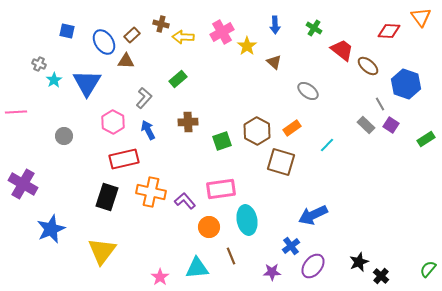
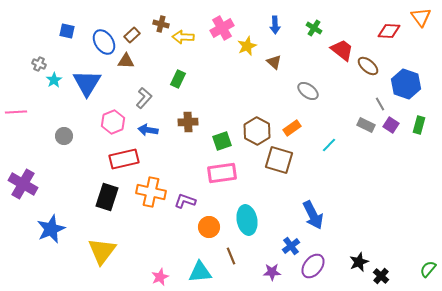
pink cross at (222, 32): moved 4 px up
yellow star at (247, 46): rotated 12 degrees clockwise
green rectangle at (178, 79): rotated 24 degrees counterclockwise
pink hexagon at (113, 122): rotated 10 degrees clockwise
gray rectangle at (366, 125): rotated 18 degrees counterclockwise
blue arrow at (148, 130): rotated 54 degrees counterclockwise
green rectangle at (426, 139): moved 7 px left, 14 px up; rotated 42 degrees counterclockwise
cyan line at (327, 145): moved 2 px right
brown square at (281, 162): moved 2 px left, 2 px up
pink rectangle at (221, 189): moved 1 px right, 16 px up
purple L-shape at (185, 201): rotated 30 degrees counterclockwise
blue arrow at (313, 215): rotated 92 degrees counterclockwise
cyan triangle at (197, 268): moved 3 px right, 4 px down
pink star at (160, 277): rotated 12 degrees clockwise
